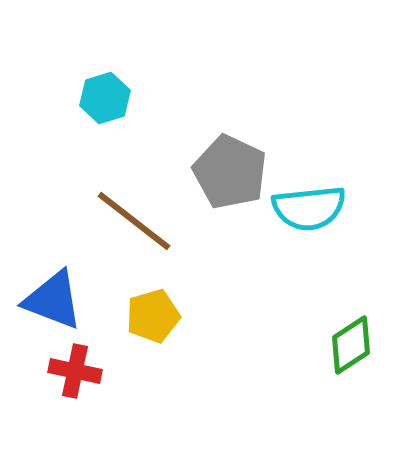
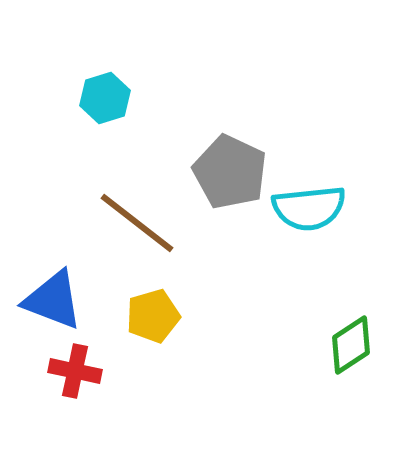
brown line: moved 3 px right, 2 px down
